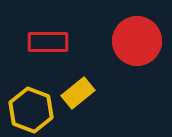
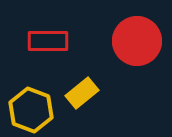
red rectangle: moved 1 px up
yellow rectangle: moved 4 px right
